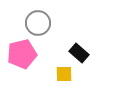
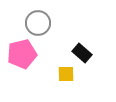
black rectangle: moved 3 px right
yellow square: moved 2 px right
